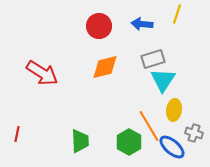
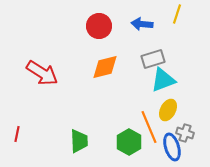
cyan triangle: rotated 36 degrees clockwise
yellow ellipse: moved 6 px left; rotated 20 degrees clockwise
orange line: moved 1 px down; rotated 8 degrees clockwise
gray cross: moved 9 px left
green trapezoid: moved 1 px left
blue ellipse: rotated 32 degrees clockwise
